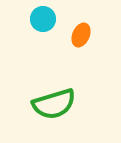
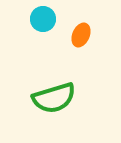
green semicircle: moved 6 px up
